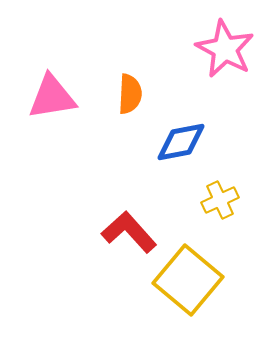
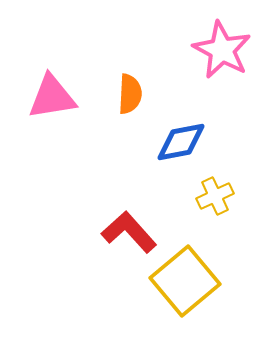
pink star: moved 3 px left, 1 px down
yellow cross: moved 5 px left, 4 px up
yellow square: moved 3 px left, 1 px down; rotated 10 degrees clockwise
